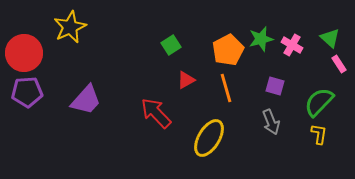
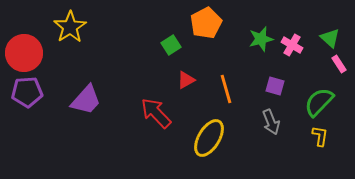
yellow star: rotated 8 degrees counterclockwise
orange pentagon: moved 22 px left, 27 px up
orange line: moved 1 px down
yellow L-shape: moved 1 px right, 2 px down
